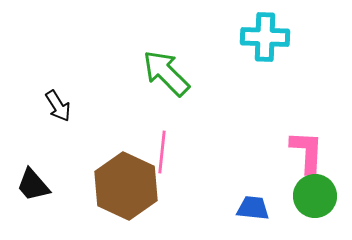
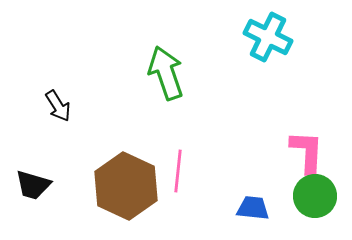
cyan cross: moved 3 px right; rotated 24 degrees clockwise
green arrow: rotated 26 degrees clockwise
pink line: moved 16 px right, 19 px down
black trapezoid: rotated 33 degrees counterclockwise
